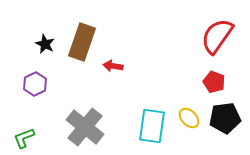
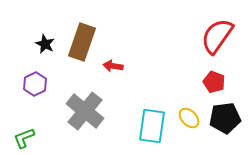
gray cross: moved 16 px up
